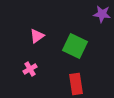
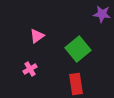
green square: moved 3 px right, 3 px down; rotated 25 degrees clockwise
